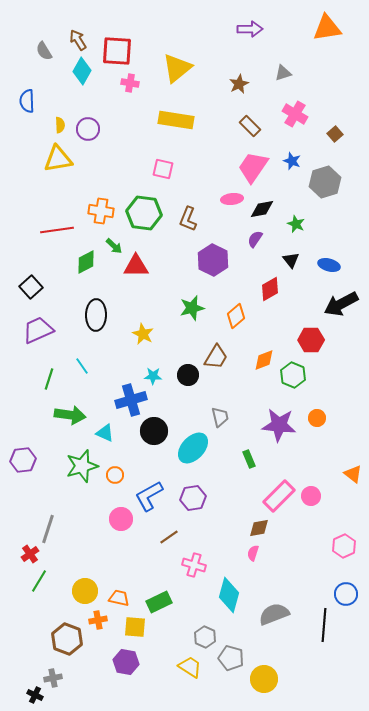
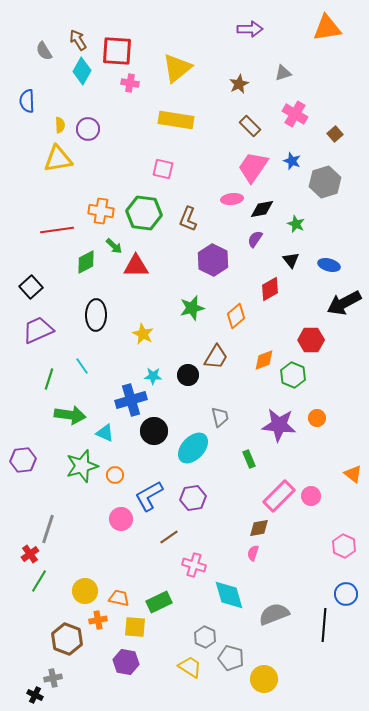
black arrow at (341, 304): moved 3 px right, 1 px up
pink hexagon at (344, 546): rotated 10 degrees counterclockwise
cyan diamond at (229, 595): rotated 32 degrees counterclockwise
